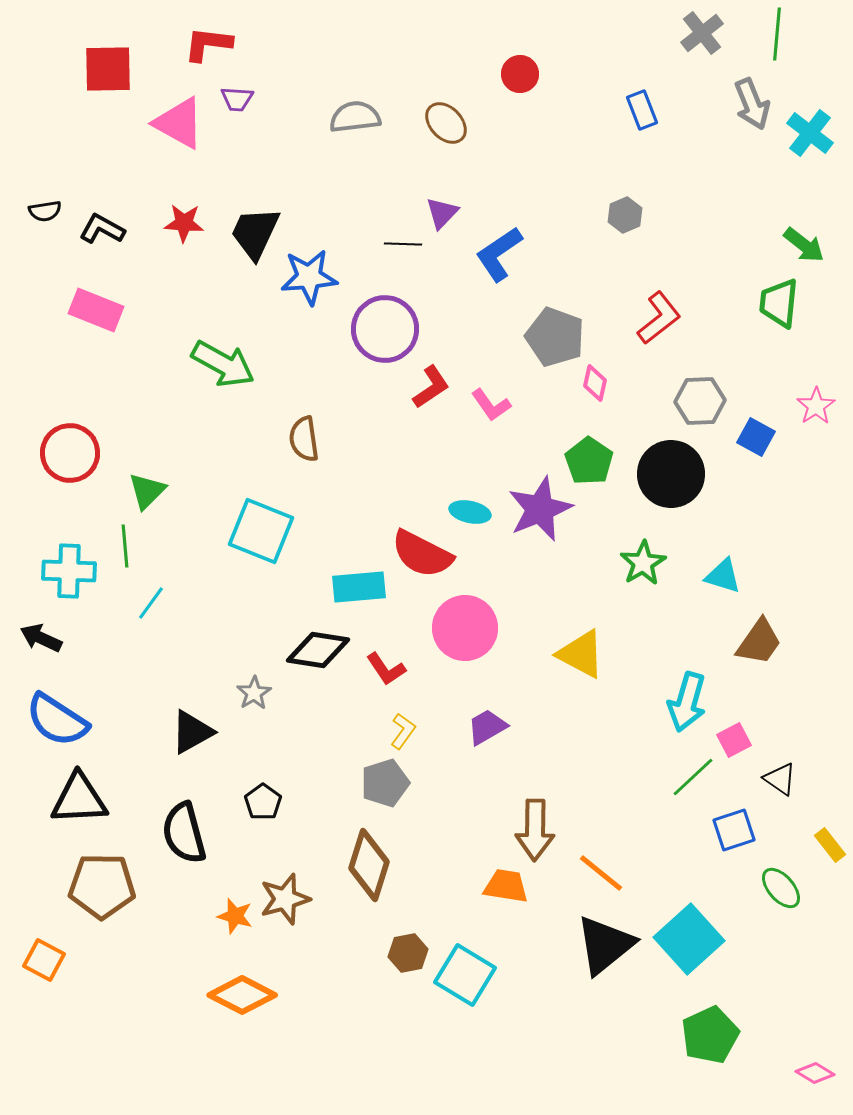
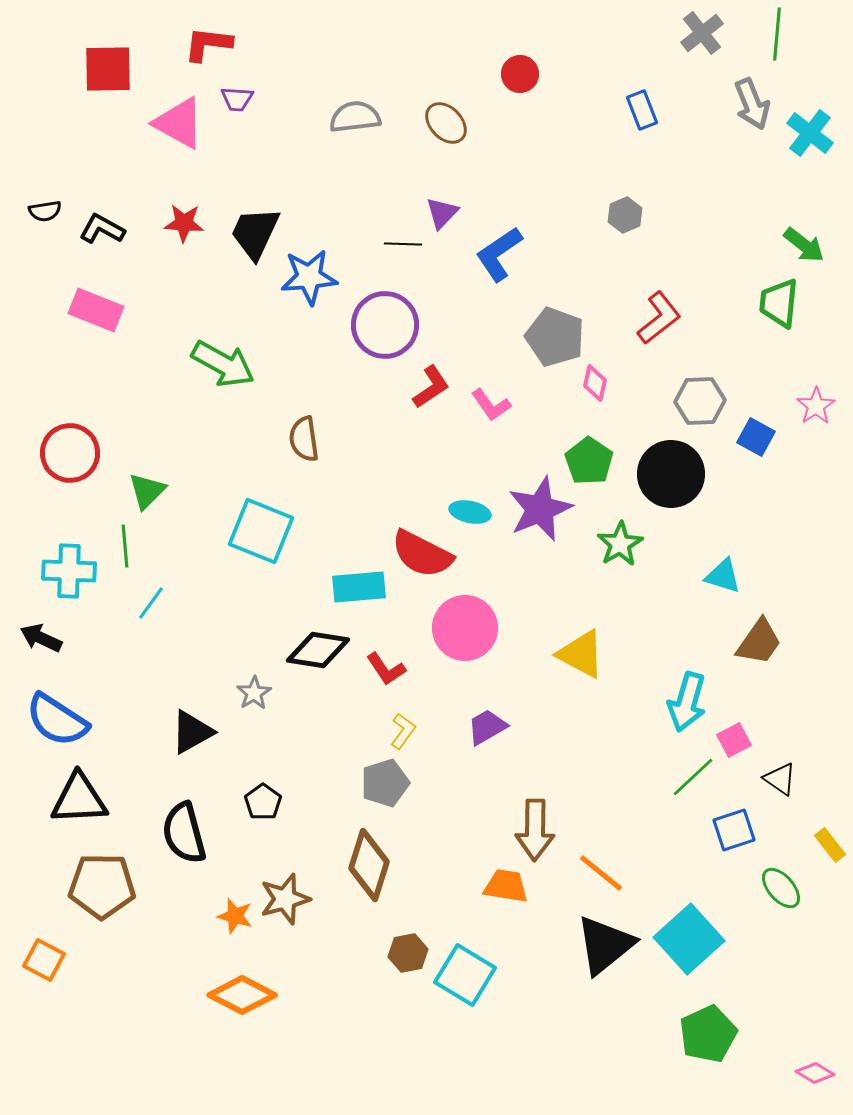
purple circle at (385, 329): moved 4 px up
green star at (643, 563): moved 23 px left, 19 px up
green pentagon at (710, 1035): moved 2 px left, 1 px up
